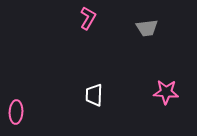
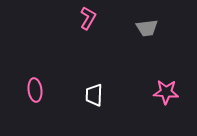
pink ellipse: moved 19 px right, 22 px up; rotated 10 degrees counterclockwise
